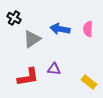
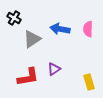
purple triangle: rotated 40 degrees counterclockwise
yellow rectangle: rotated 35 degrees clockwise
